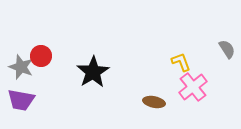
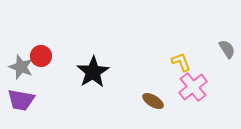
brown ellipse: moved 1 px left, 1 px up; rotated 20 degrees clockwise
